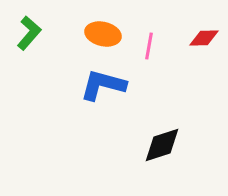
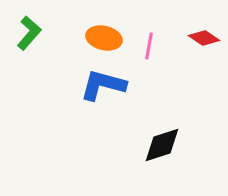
orange ellipse: moved 1 px right, 4 px down
red diamond: rotated 36 degrees clockwise
